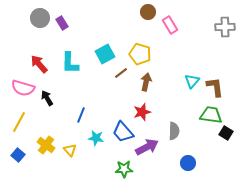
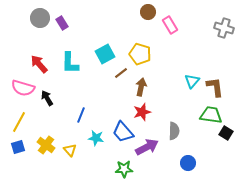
gray cross: moved 1 px left, 1 px down; rotated 18 degrees clockwise
brown arrow: moved 5 px left, 5 px down
blue square: moved 8 px up; rotated 32 degrees clockwise
